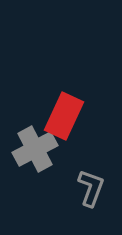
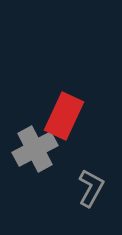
gray L-shape: rotated 9 degrees clockwise
